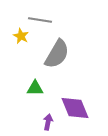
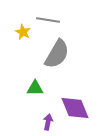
gray line: moved 8 px right
yellow star: moved 2 px right, 4 px up
